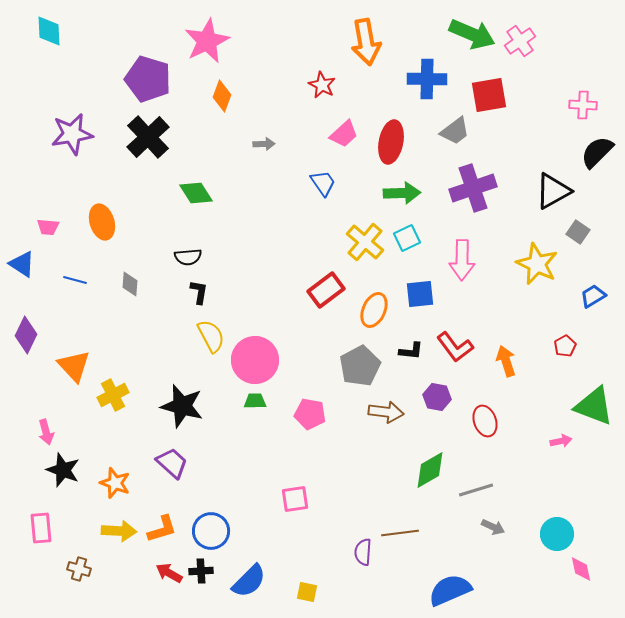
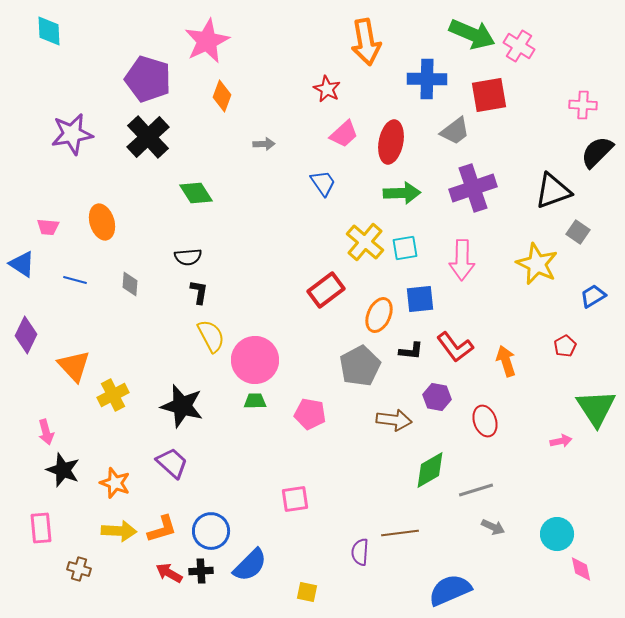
pink cross at (520, 41): moved 1 px left, 5 px down; rotated 24 degrees counterclockwise
red star at (322, 85): moved 5 px right, 4 px down
black triangle at (553, 191): rotated 9 degrees clockwise
cyan square at (407, 238): moved 2 px left, 10 px down; rotated 16 degrees clockwise
blue square at (420, 294): moved 5 px down
orange ellipse at (374, 310): moved 5 px right, 5 px down
green triangle at (594, 406): moved 2 px right, 2 px down; rotated 36 degrees clockwise
brown arrow at (386, 412): moved 8 px right, 8 px down
purple semicircle at (363, 552): moved 3 px left
blue semicircle at (249, 581): moved 1 px right, 16 px up
